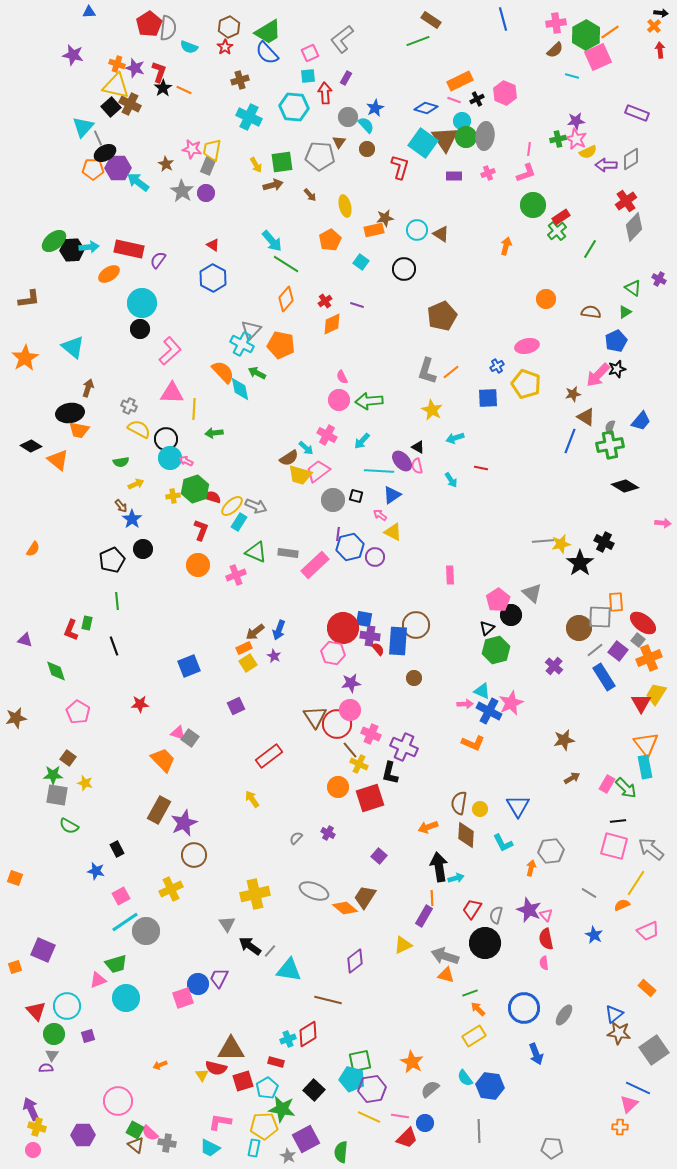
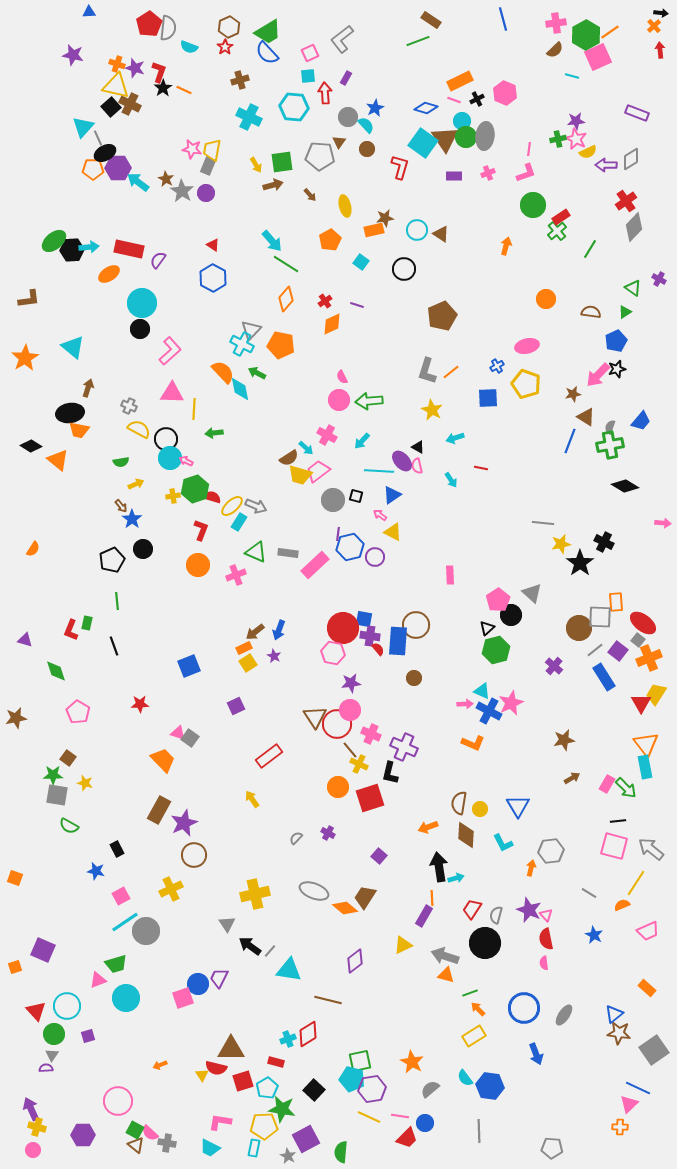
brown star at (166, 164): moved 15 px down
gray line at (543, 541): moved 18 px up; rotated 10 degrees clockwise
